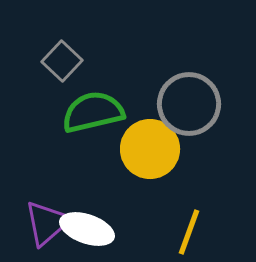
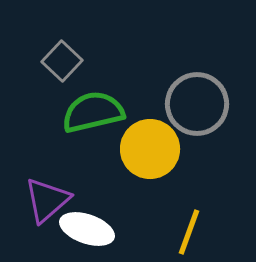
gray circle: moved 8 px right
purple triangle: moved 23 px up
